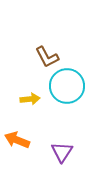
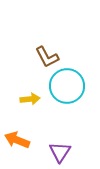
purple triangle: moved 2 px left
